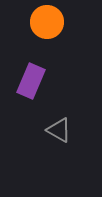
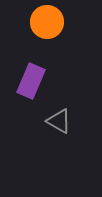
gray triangle: moved 9 px up
